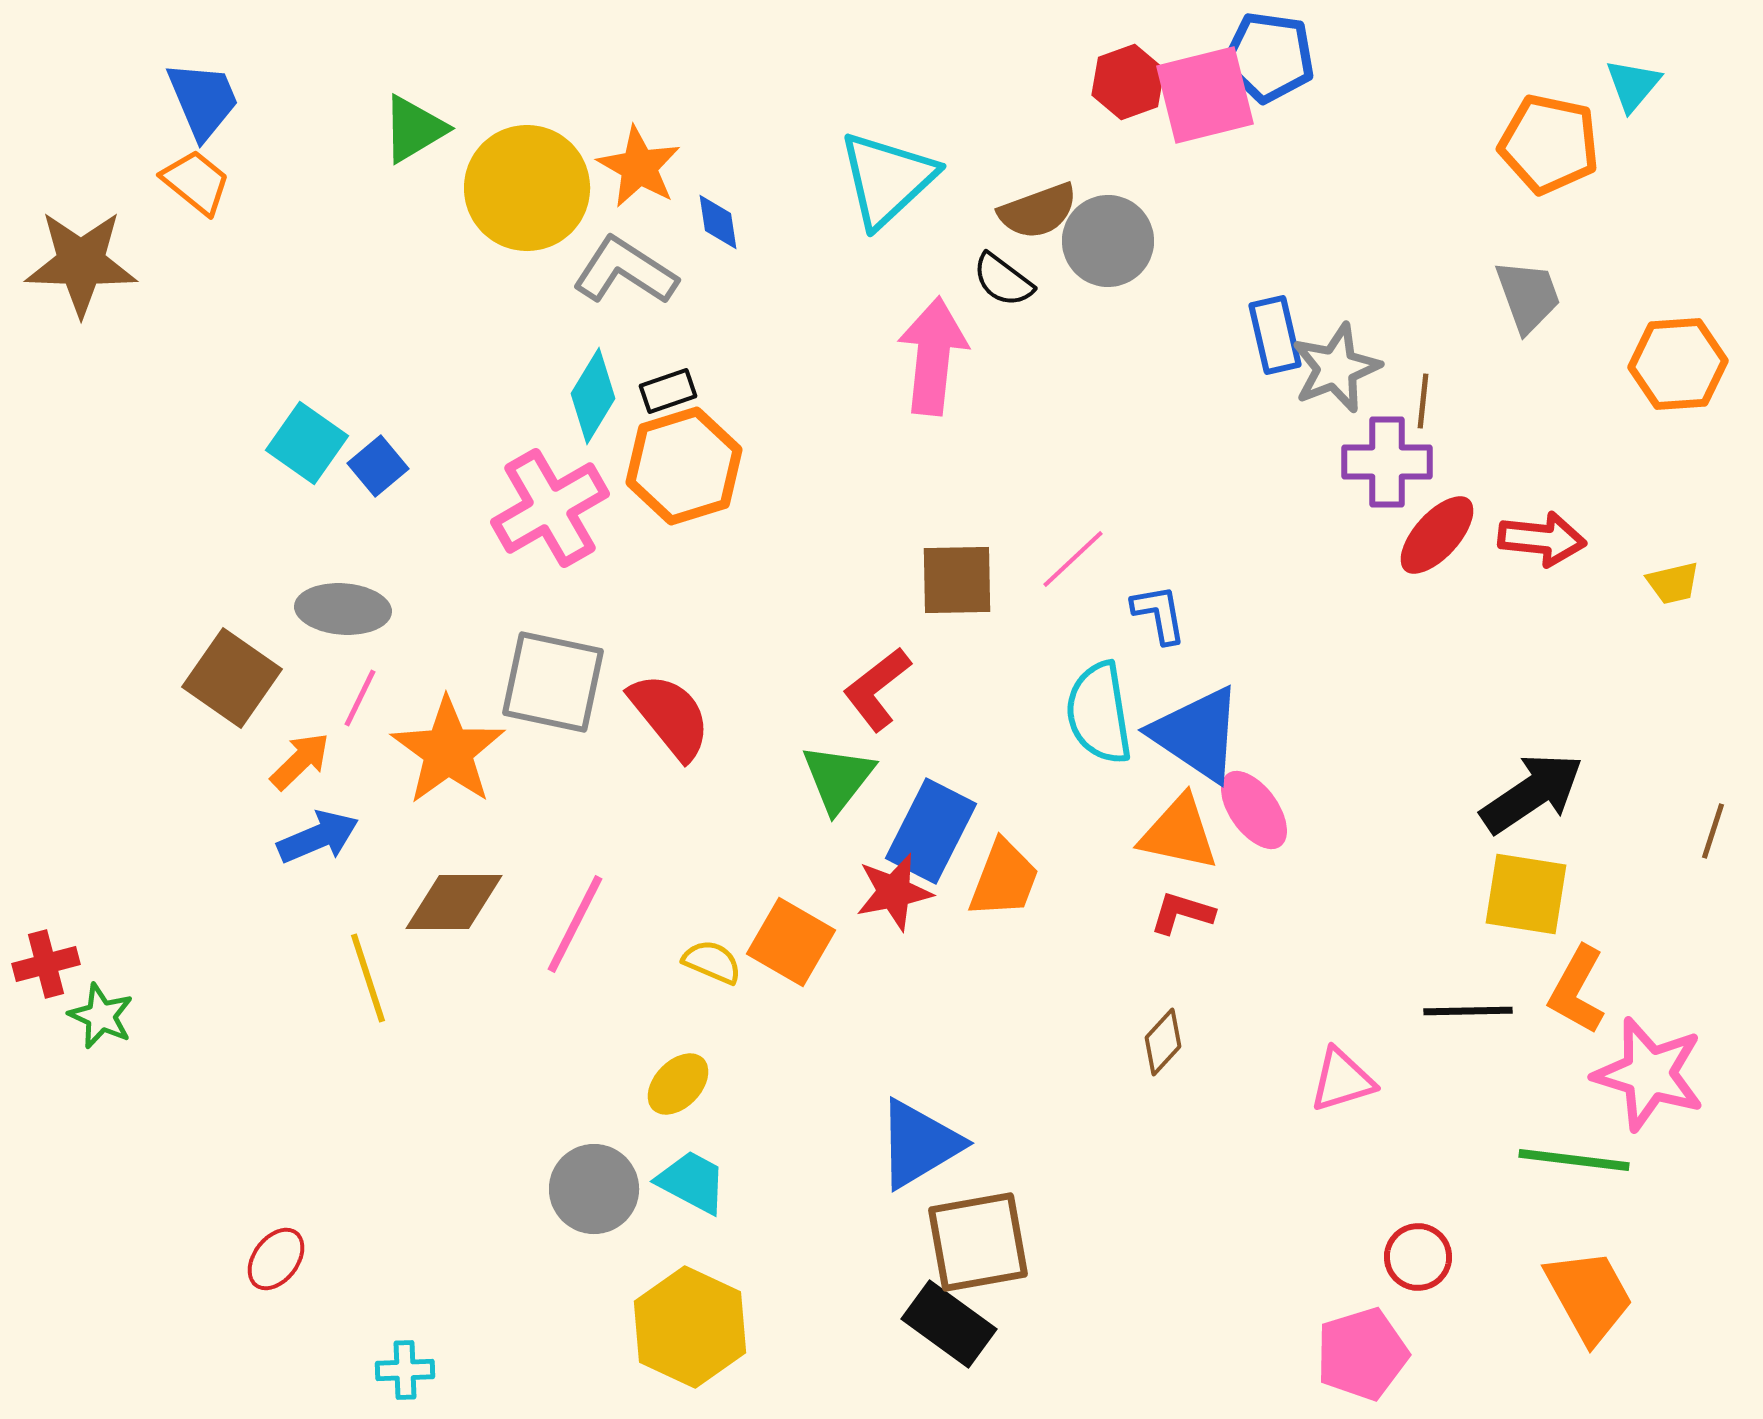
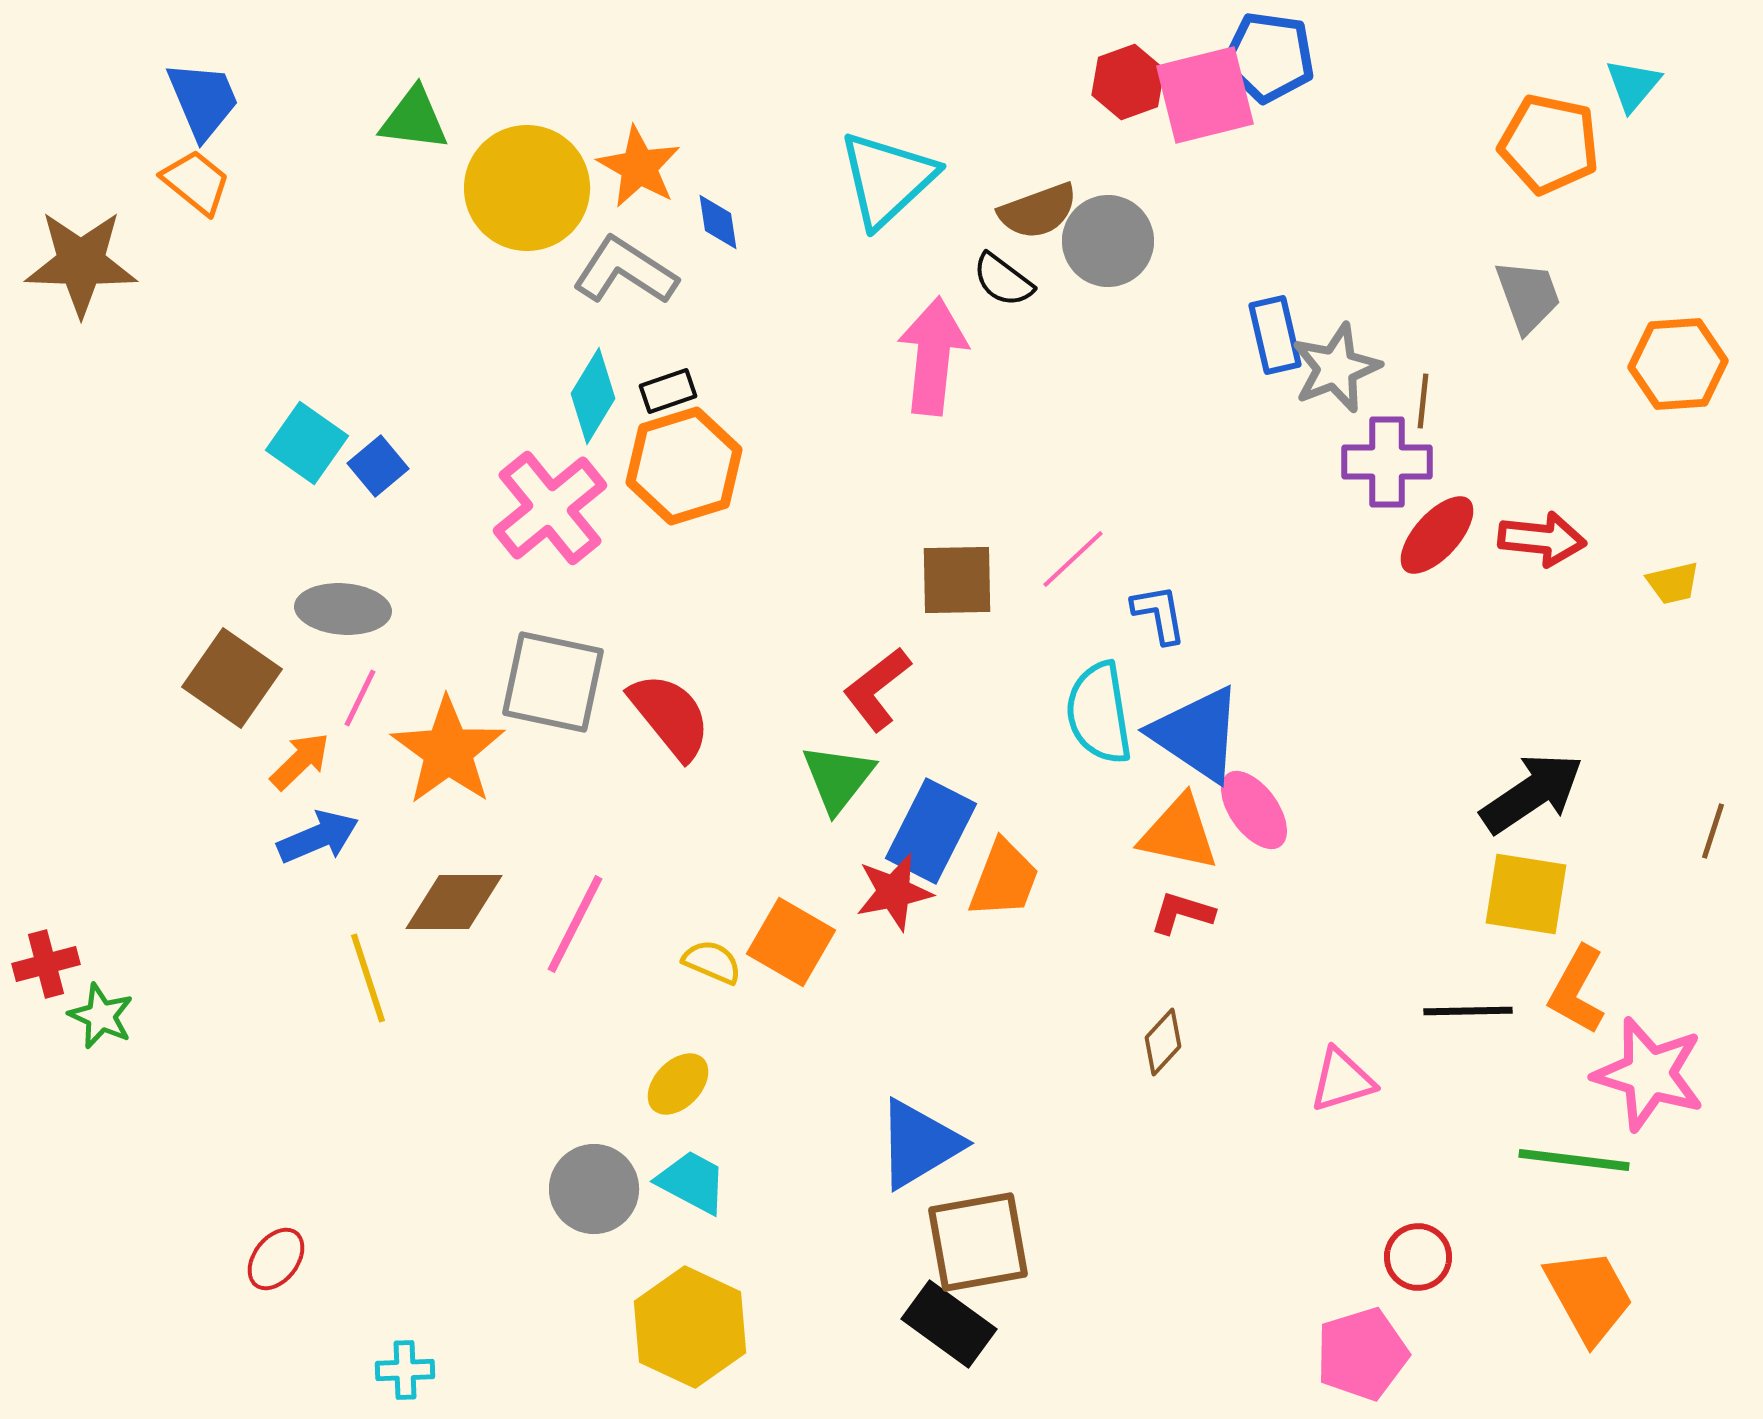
green triangle at (414, 129): moved 10 px up; rotated 38 degrees clockwise
pink cross at (550, 508): rotated 9 degrees counterclockwise
